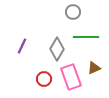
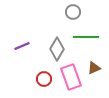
purple line: rotated 42 degrees clockwise
